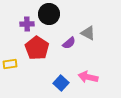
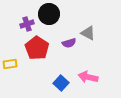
purple cross: rotated 16 degrees counterclockwise
purple semicircle: rotated 24 degrees clockwise
